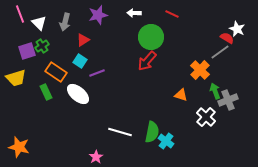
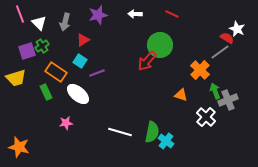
white arrow: moved 1 px right, 1 px down
green circle: moved 9 px right, 8 px down
pink star: moved 30 px left, 34 px up; rotated 24 degrees clockwise
